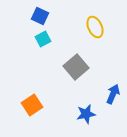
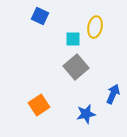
yellow ellipse: rotated 35 degrees clockwise
cyan square: moved 30 px right; rotated 28 degrees clockwise
orange square: moved 7 px right
